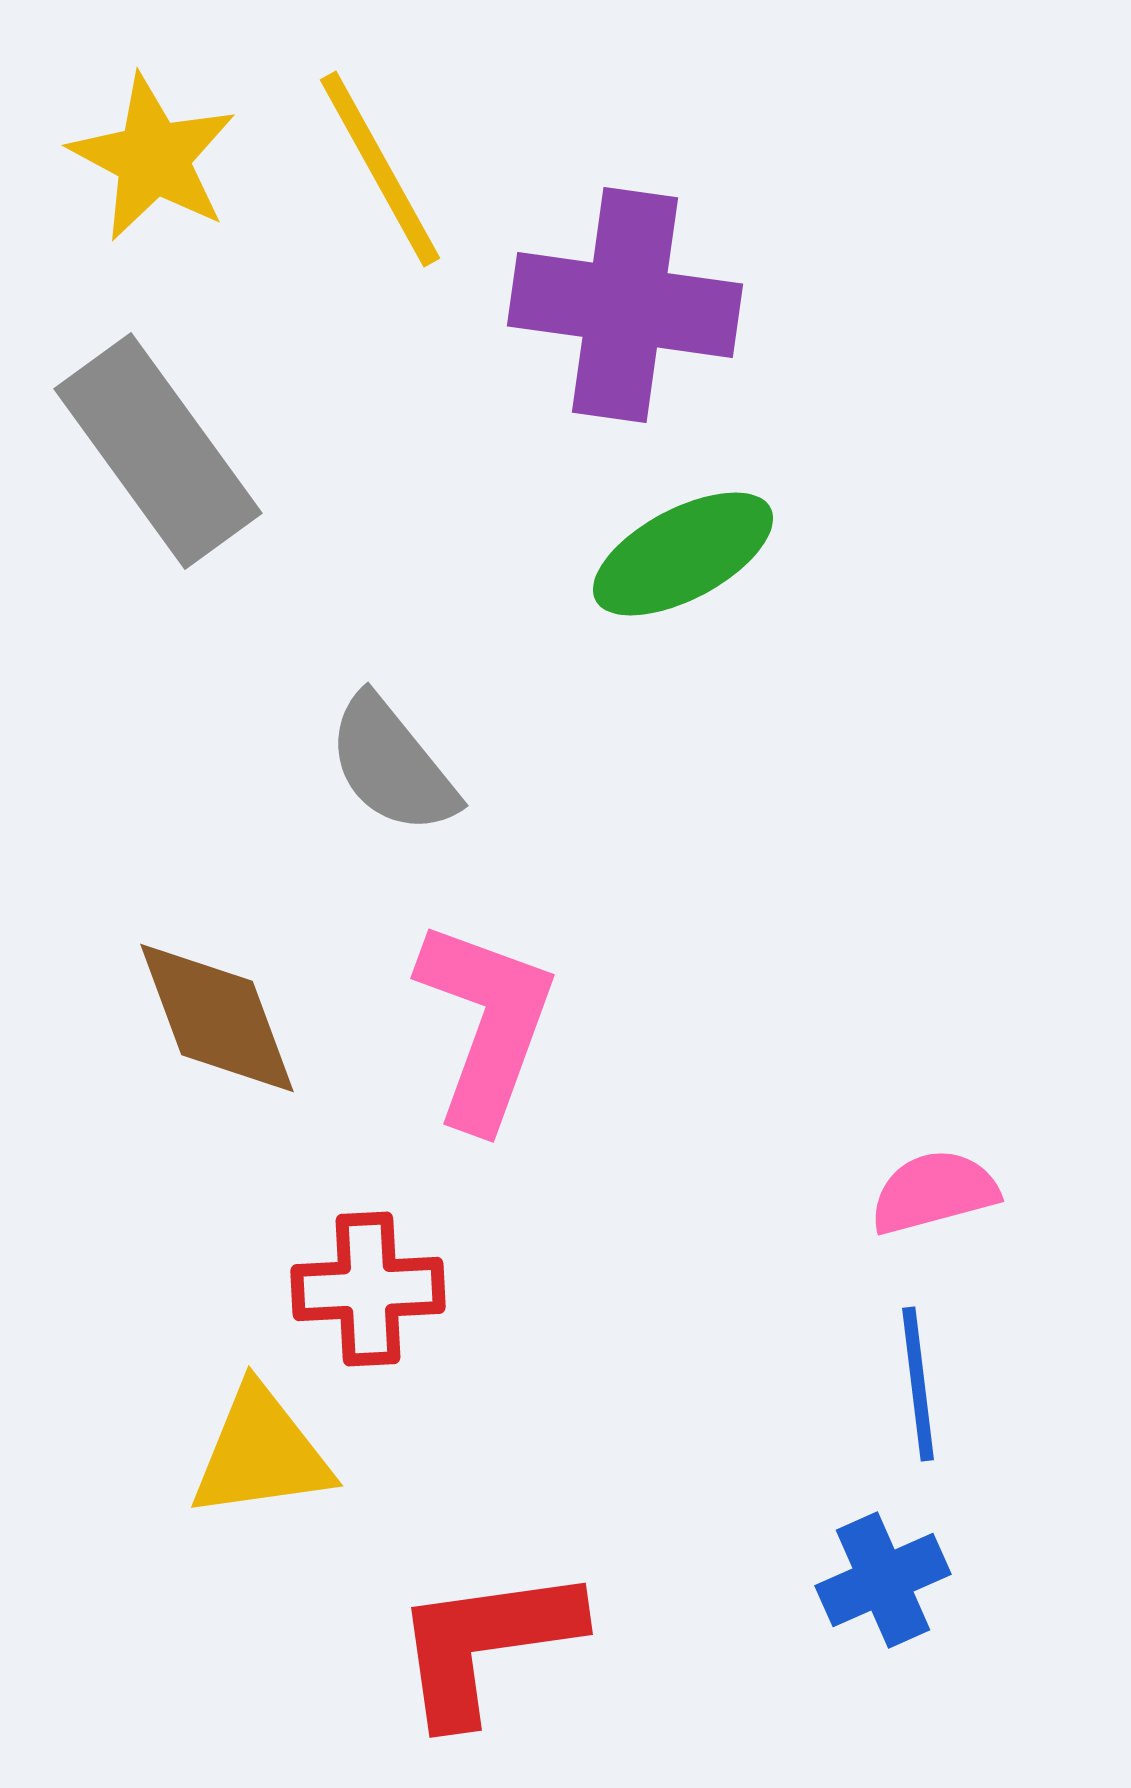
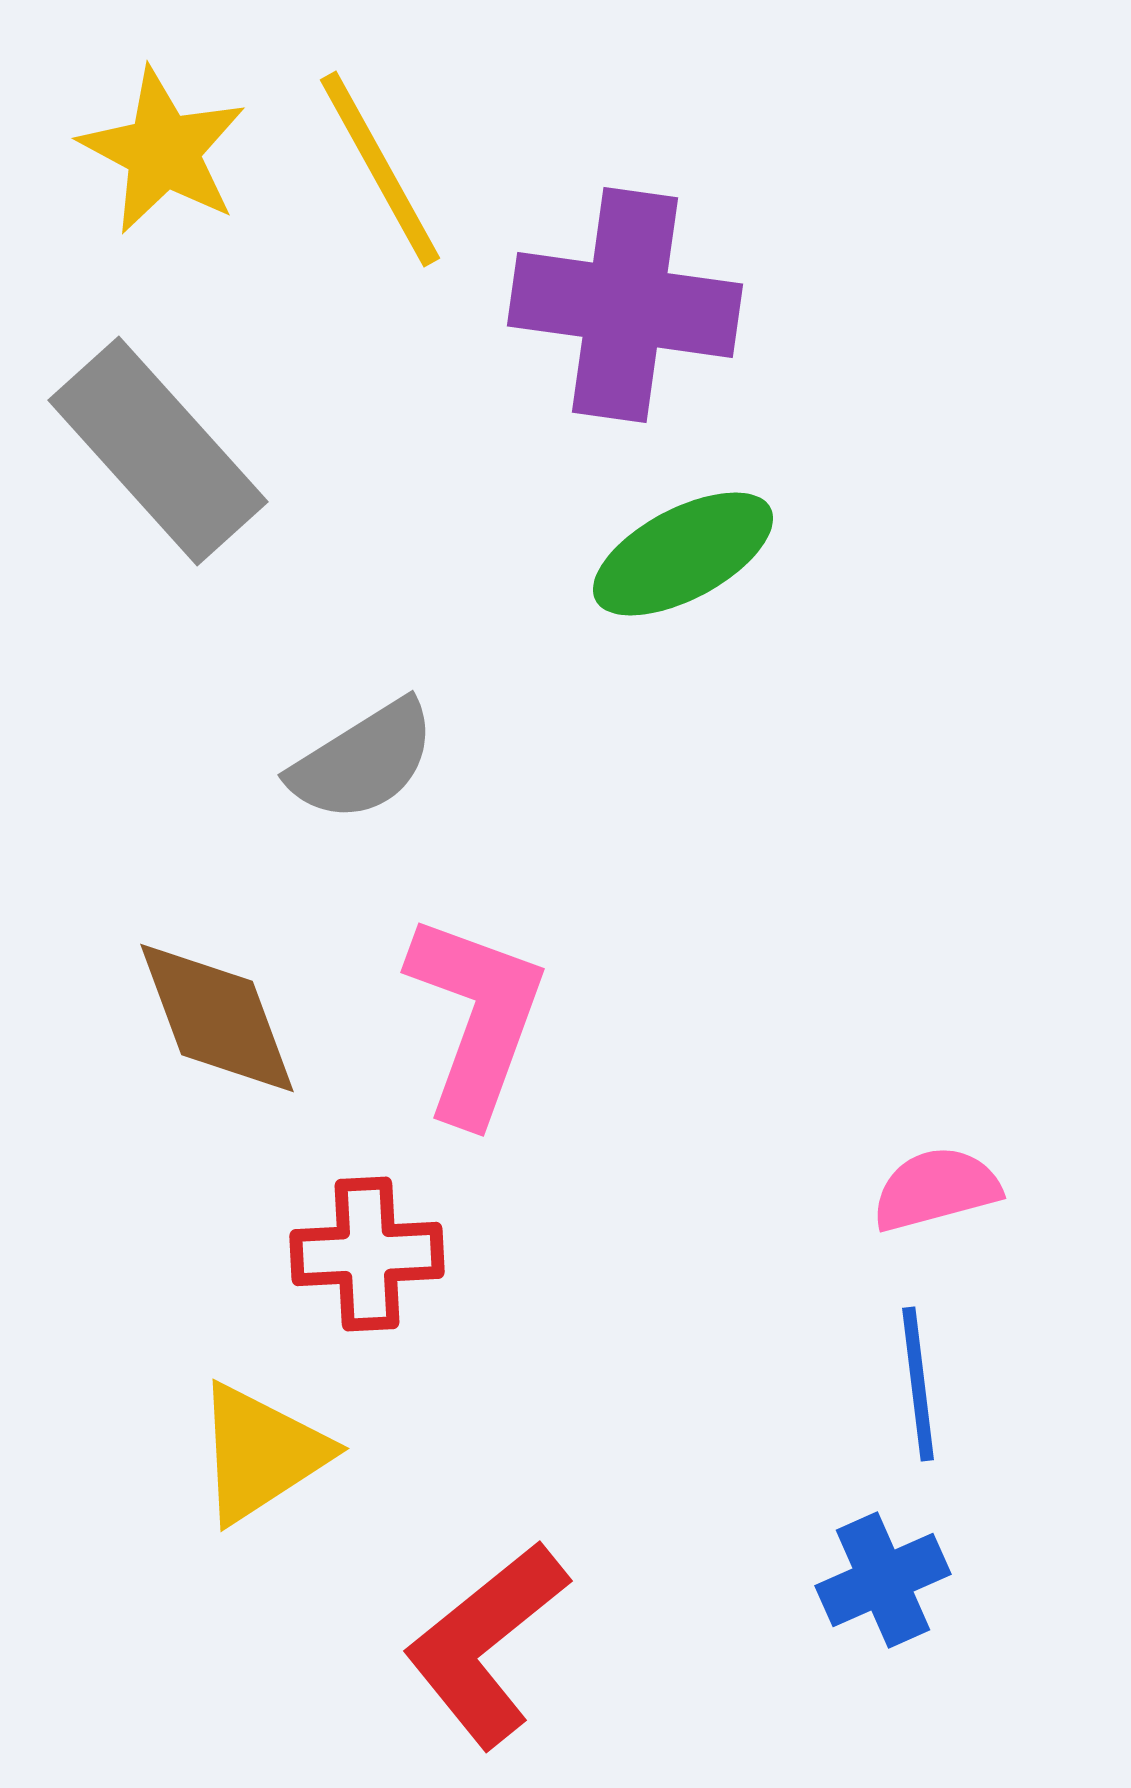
yellow star: moved 10 px right, 7 px up
gray rectangle: rotated 6 degrees counterclockwise
gray semicircle: moved 29 px left, 4 px up; rotated 83 degrees counterclockwise
pink L-shape: moved 10 px left, 6 px up
pink semicircle: moved 2 px right, 3 px up
red cross: moved 1 px left, 35 px up
yellow triangle: rotated 25 degrees counterclockwise
red L-shape: rotated 31 degrees counterclockwise
